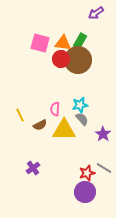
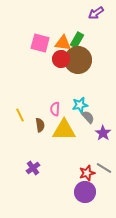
green rectangle: moved 3 px left, 1 px up
gray semicircle: moved 6 px right, 2 px up
brown semicircle: rotated 72 degrees counterclockwise
purple star: moved 1 px up
